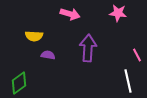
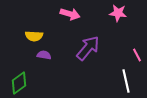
purple arrow: rotated 36 degrees clockwise
purple semicircle: moved 4 px left
white line: moved 2 px left
